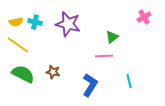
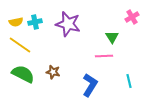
pink cross: moved 12 px left
cyan cross: rotated 24 degrees counterclockwise
green triangle: rotated 24 degrees counterclockwise
yellow line: moved 2 px right
